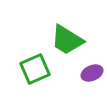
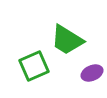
green square: moved 1 px left, 3 px up
